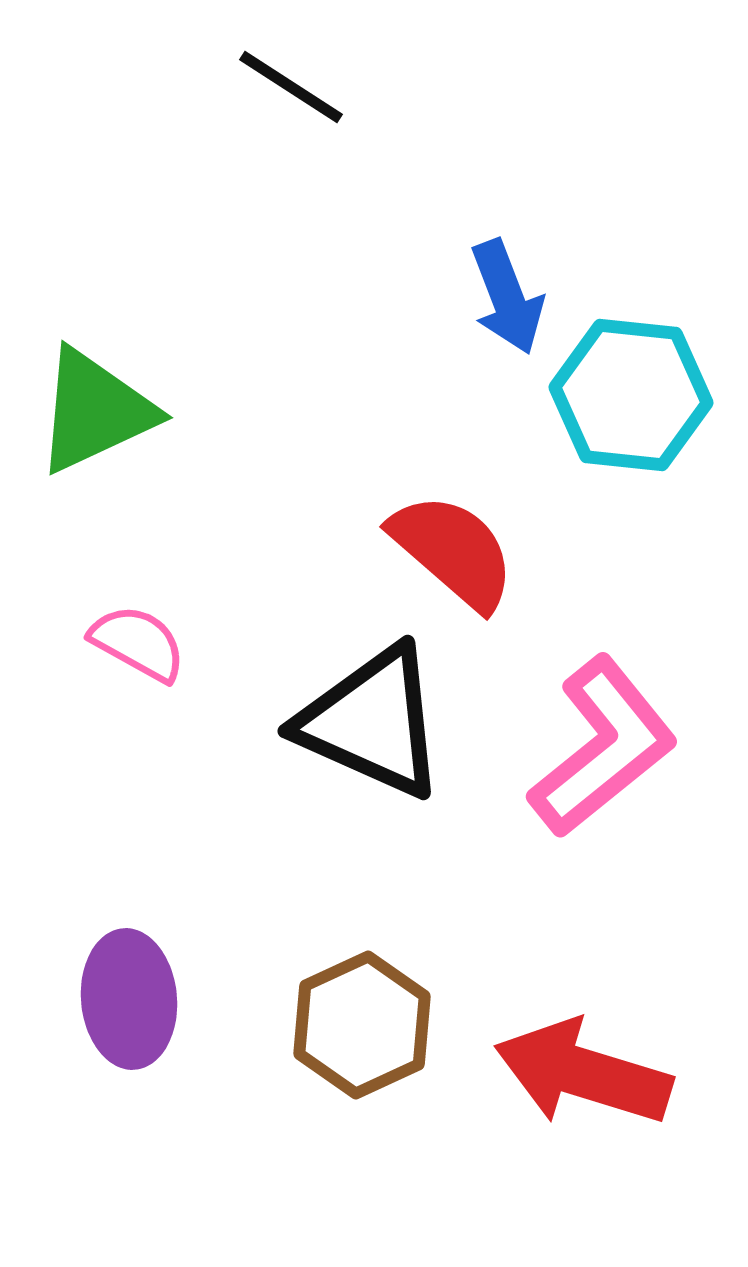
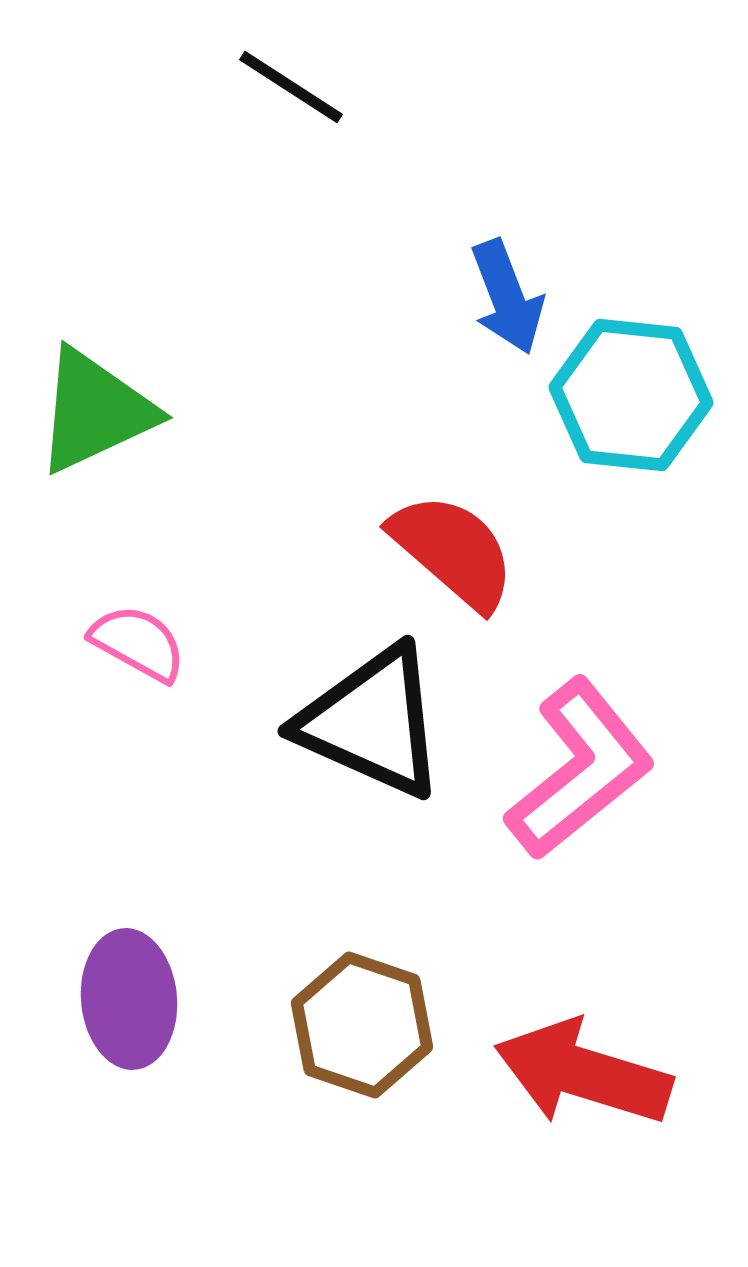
pink L-shape: moved 23 px left, 22 px down
brown hexagon: rotated 16 degrees counterclockwise
